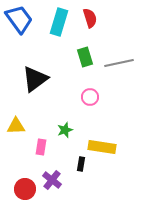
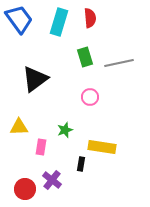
red semicircle: rotated 12 degrees clockwise
yellow triangle: moved 3 px right, 1 px down
